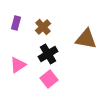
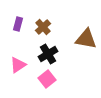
purple rectangle: moved 2 px right, 1 px down
pink square: moved 2 px left
